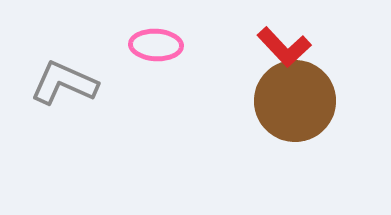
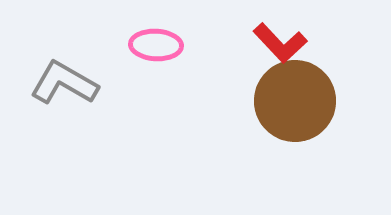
red L-shape: moved 4 px left, 4 px up
gray L-shape: rotated 6 degrees clockwise
